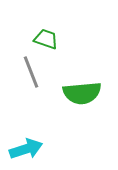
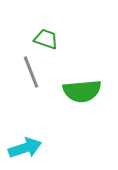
green semicircle: moved 2 px up
cyan arrow: moved 1 px left, 1 px up
